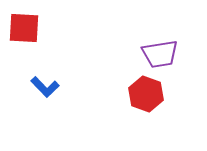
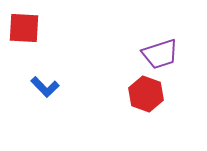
purple trapezoid: rotated 9 degrees counterclockwise
